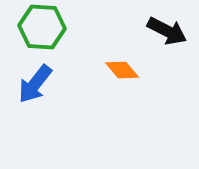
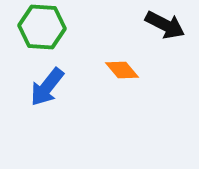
black arrow: moved 2 px left, 6 px up
blue arrow: moved 12 px right, 3 px down
